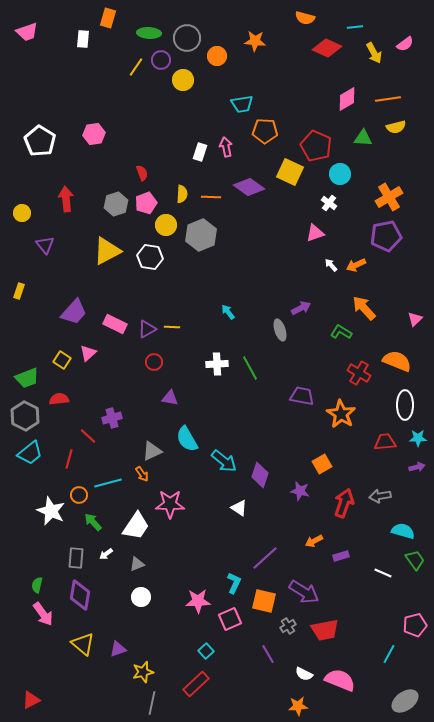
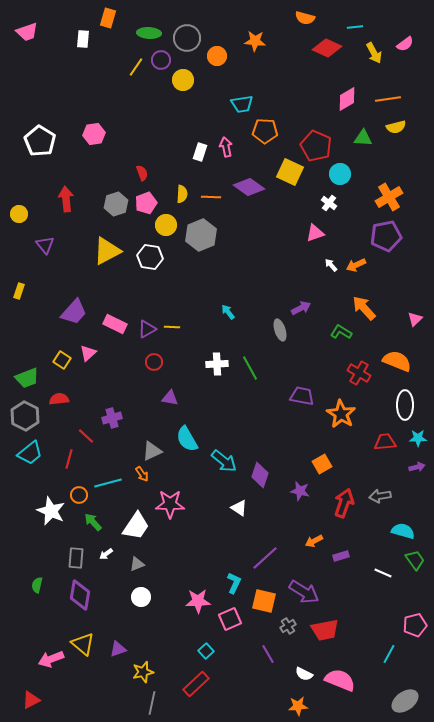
yellow circle at (22, 213): moved 3 px left, 1 px down
red line at (88, 436): moved 2 px left
pink arrow at (43, 614): moved 8 px right, 45 px down; rotated 105 degrees clockwise
